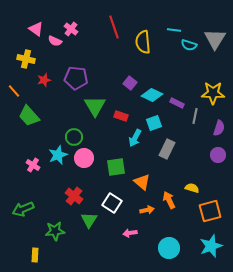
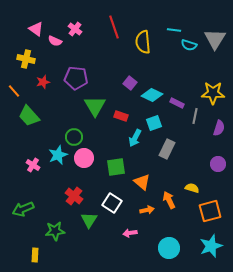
pink cross at (71, 29): moved 4 px right
red star at (44, 80): moved 1 px left, 2 px down
purple circle at (218, 155): moved 9 px down
